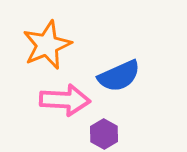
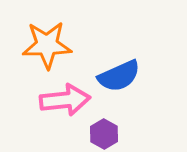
orange star: rotated 21 degrees clockwise
pink arrow: rotated 9 degrees counterclockwise
